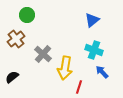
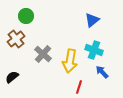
green circle: moved 1 px left, 1 px down
yellow arrow: moved 5 px right, 7 px up
